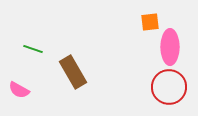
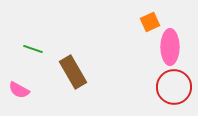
orange square: rotated 18 degrees counterclockwise
red circle: moved 5 px right
